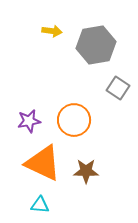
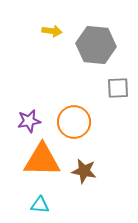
gray hexagon: rotated 15 degrees clockwise
gray square: rotated 35 degrees counterclockwise
orange circle: moved 2 px down
orange triangle: moved 1 px left, 3 px up; rotated 24 degrees counterclockwise
brown star: moved 2 px left; rotated 10 degrees clockwise
